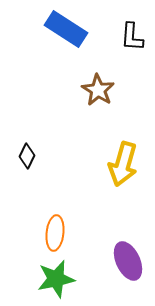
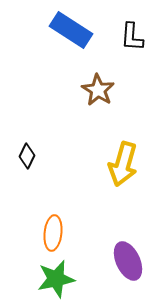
blue rectangle: moved 5 px right, 1 px down
orange ellipse: moved 2 px left
